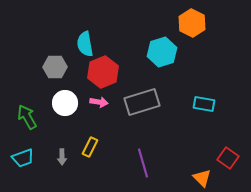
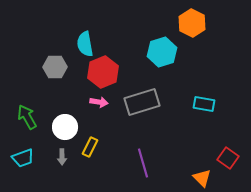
white circle: moved 24 px down
